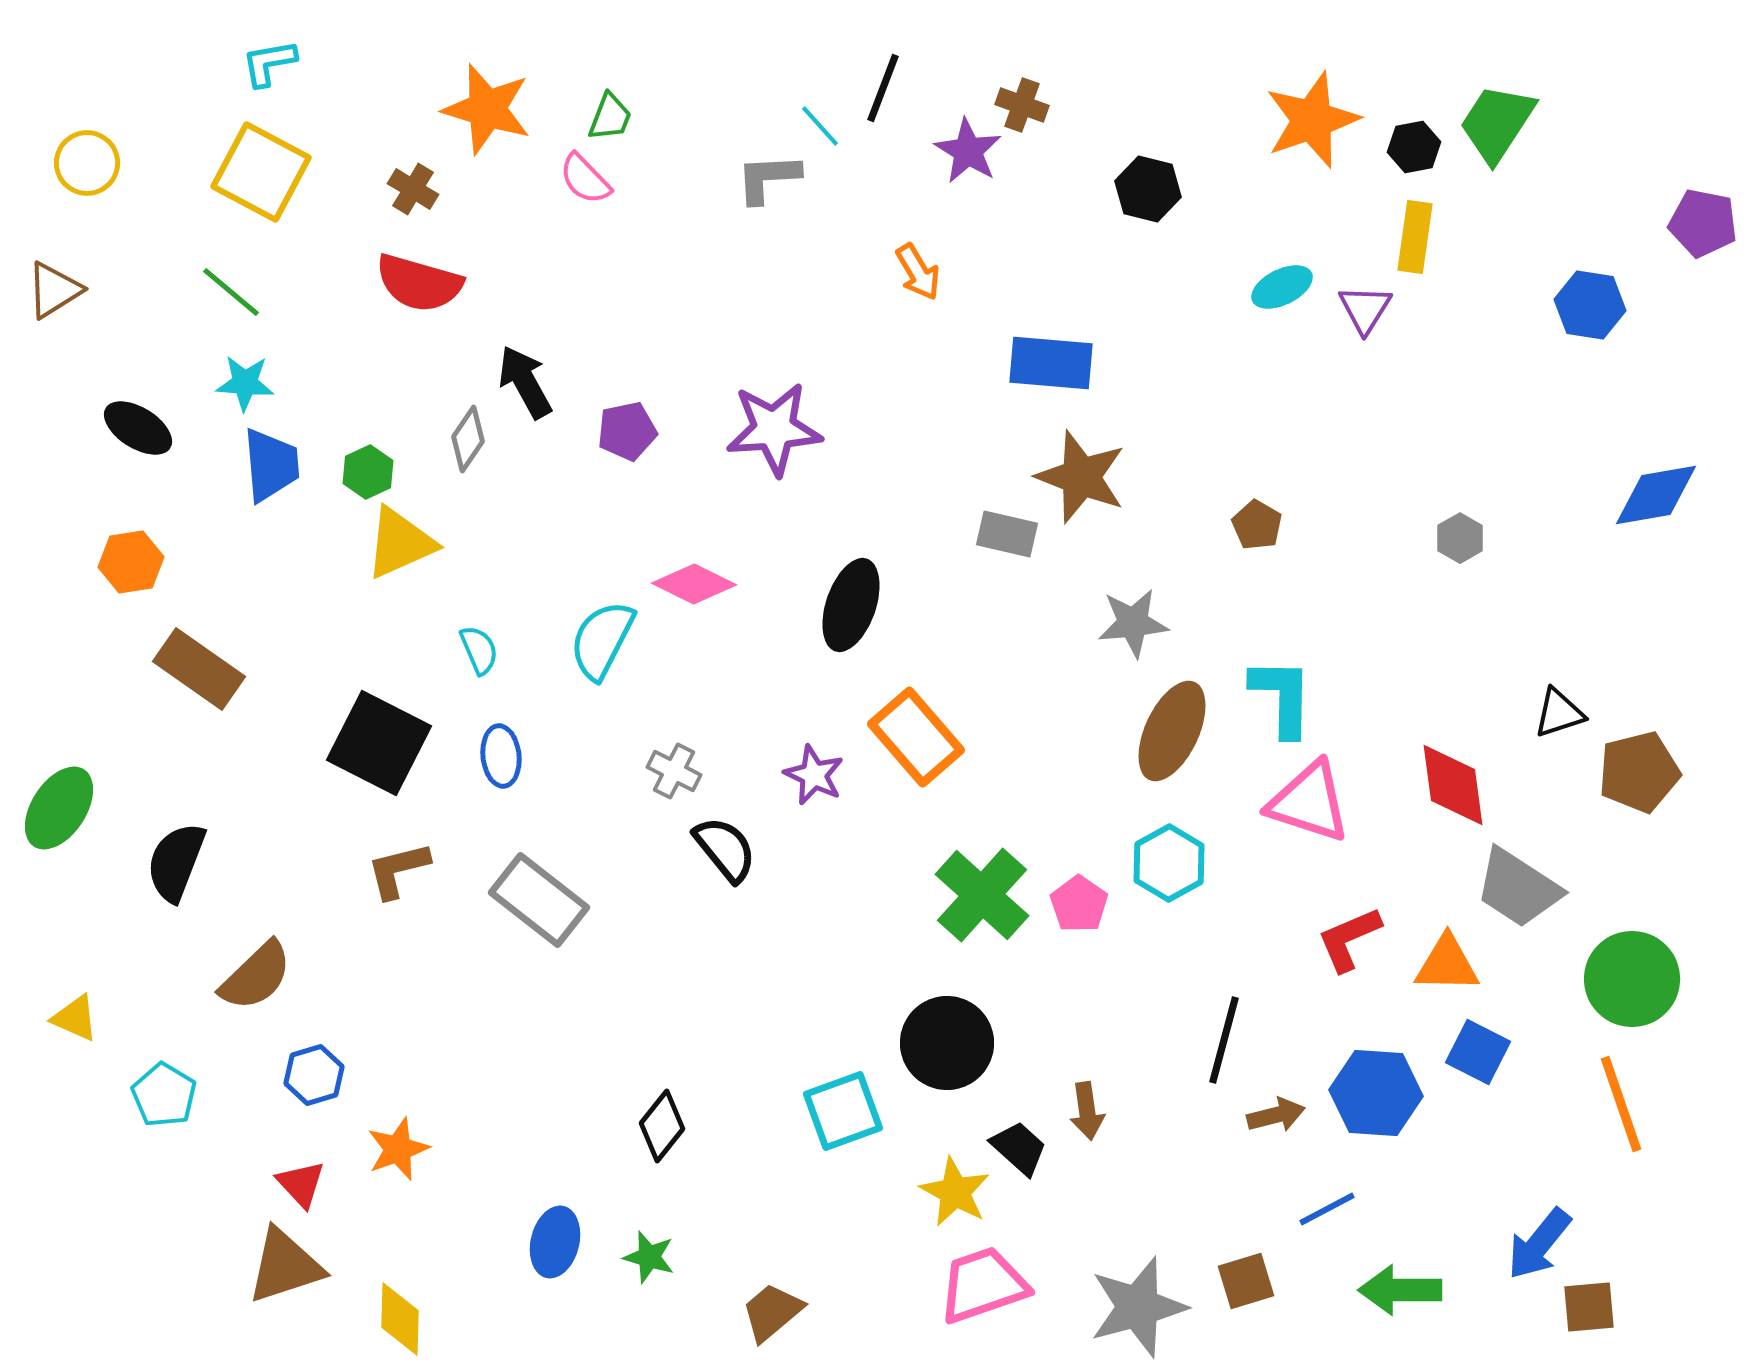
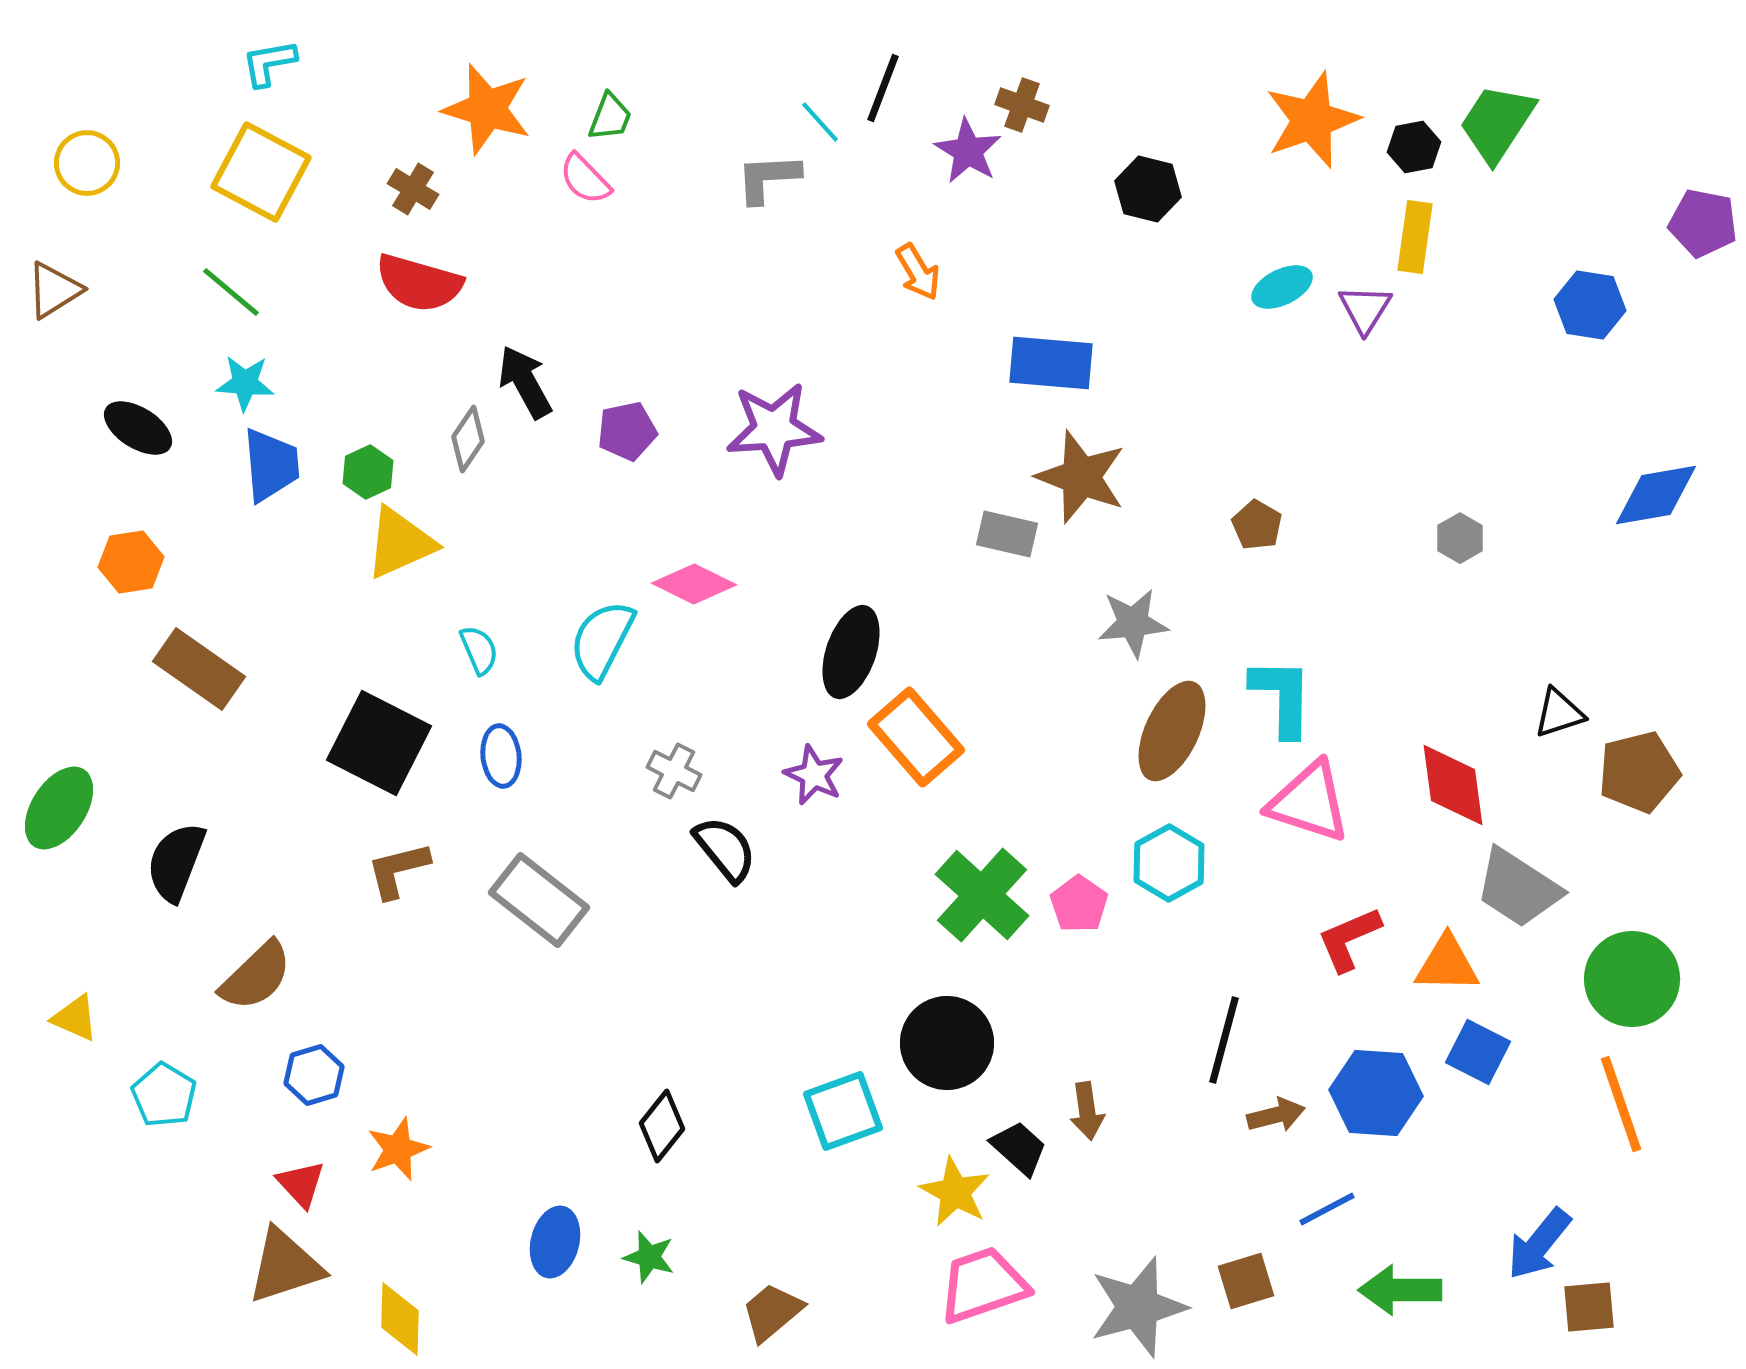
cyan line at (820, 126): moved 4 px up
black ellipse at (851, 605): moved 47 px down
